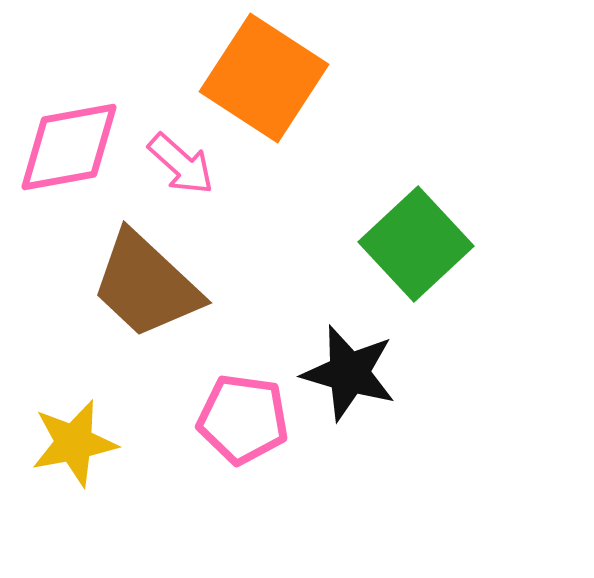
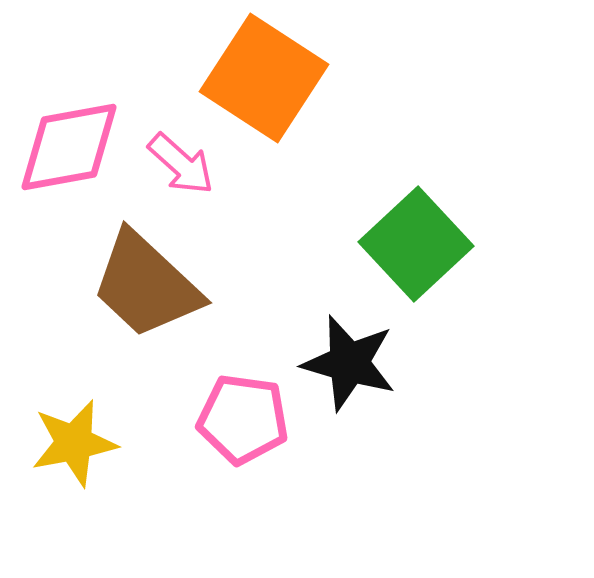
black star: moved 10 px up
